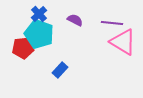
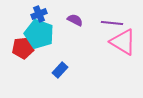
blue cross: rotated 21 degrees clockwise
